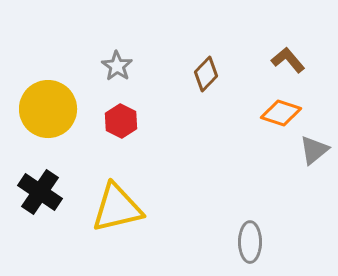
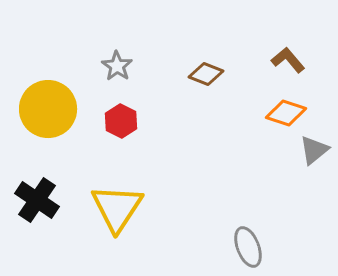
brown diamond: rotated 68 degrees clockwise
orange diamond: moved 5 px right
black cross: moved 3 px left, 8 px down
yellow triangle: rotated 44 degrees counterclockwise
gray ellipse: moved 2 px left, 5 px down; rotated 21 degrees counterclockwise
